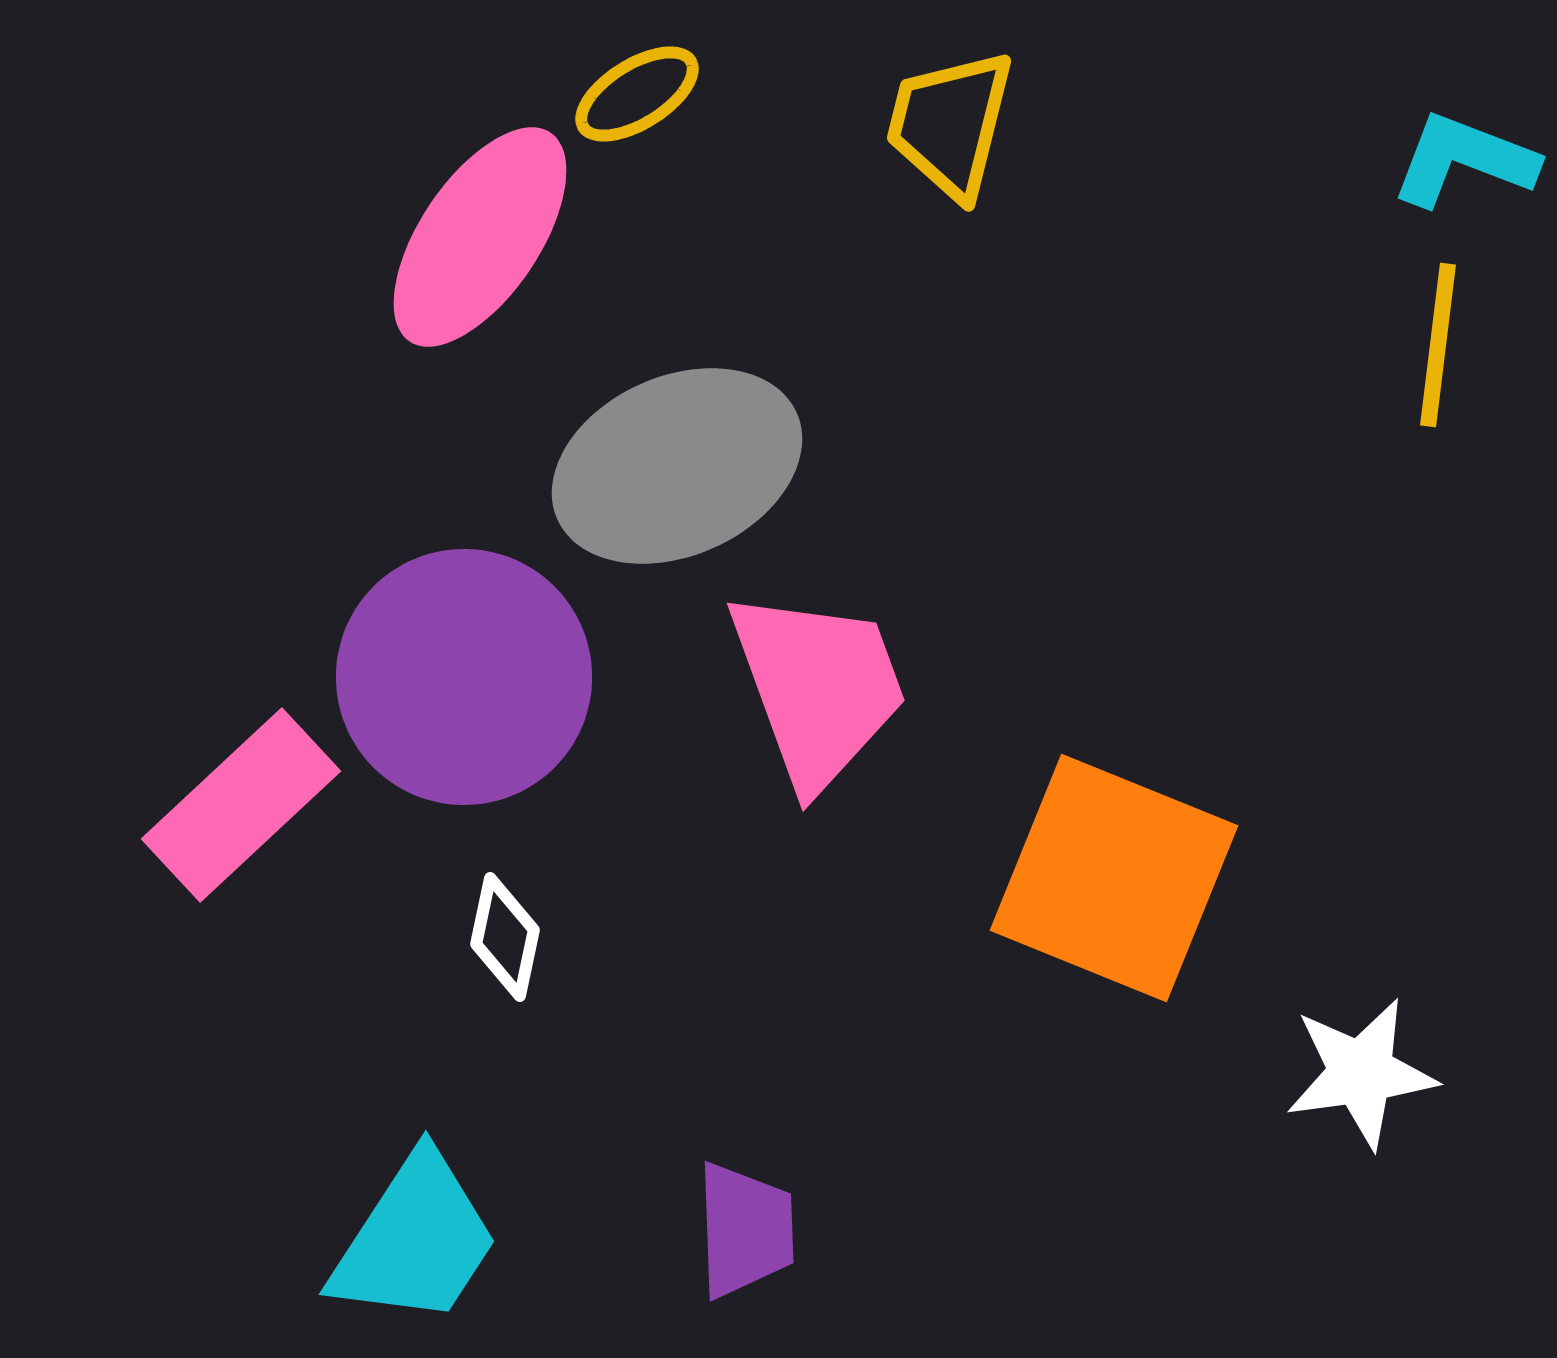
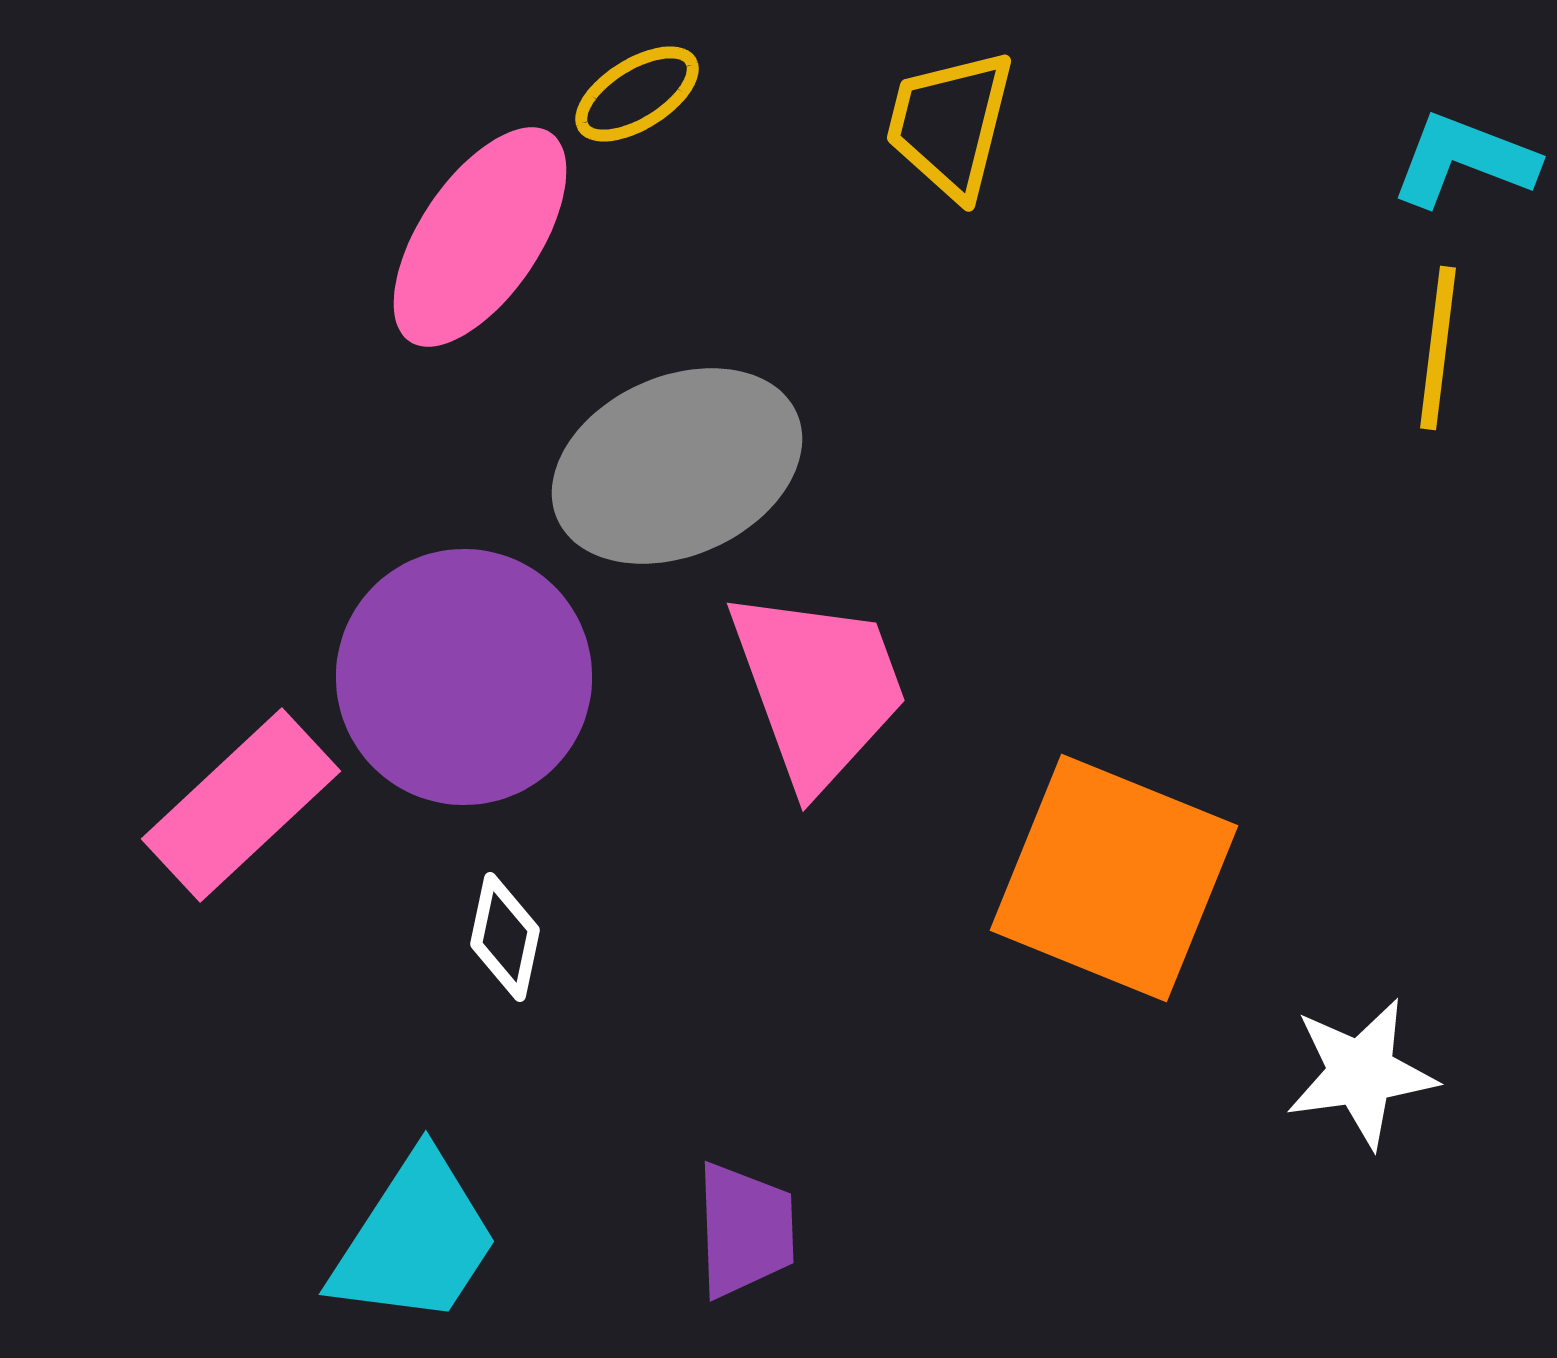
yellow line: moved 3 px down
